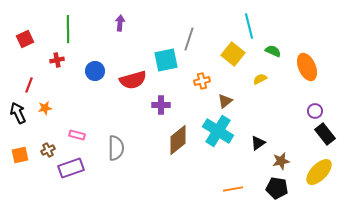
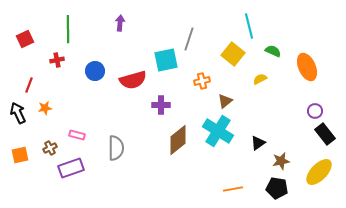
brown cross: moved 2 px right, 2 px up
